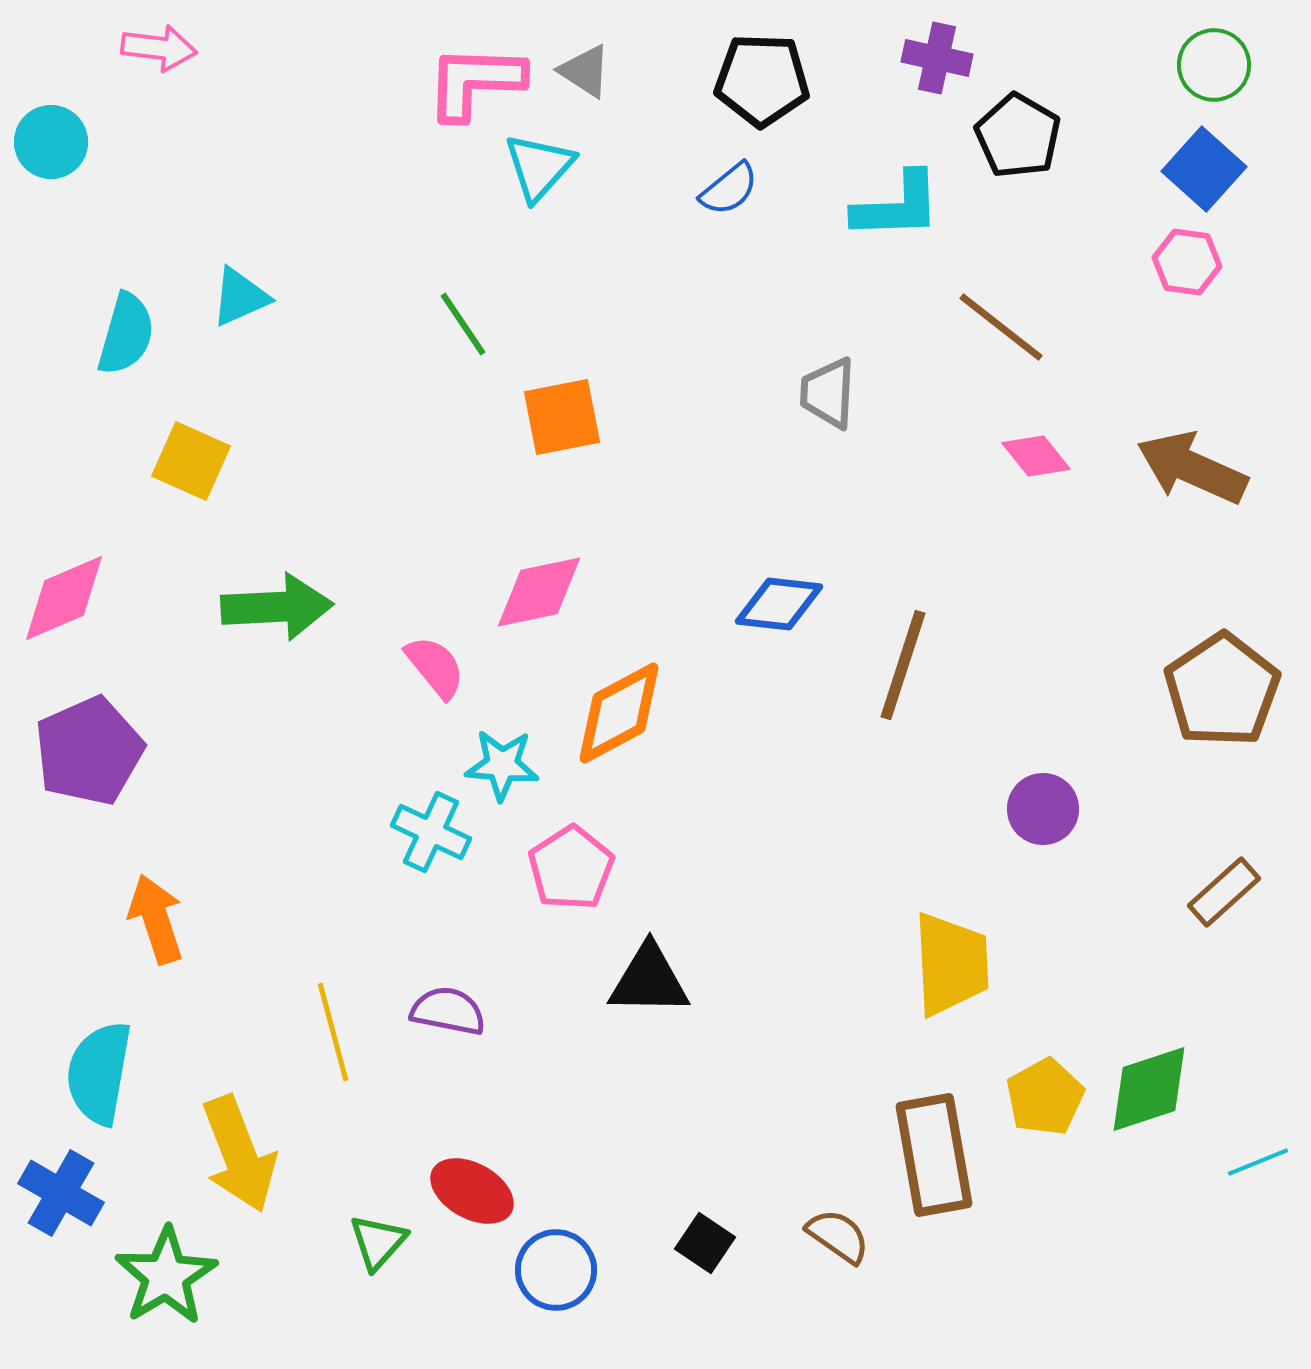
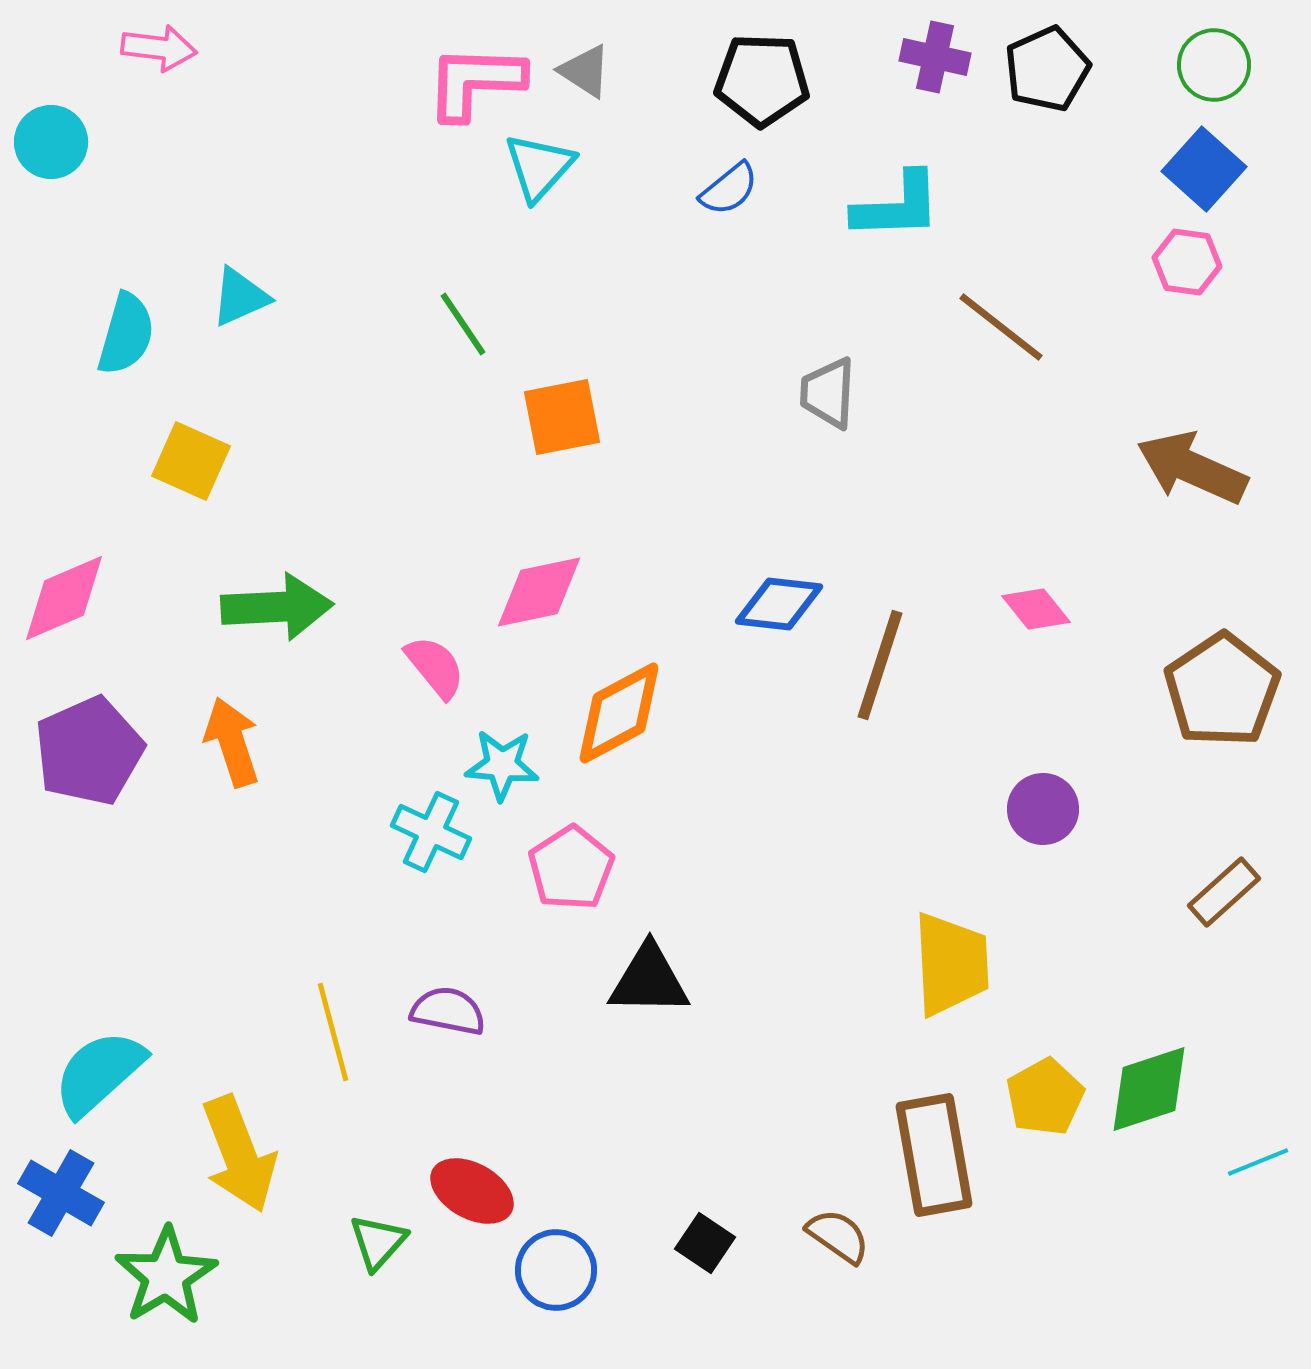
purple cross at (937, 58): moved 2 px left, 1 px up
black pentagon at (1018, 136): moved 29 px right, 67 px up; rotated 18 degrees clockwise
pink diamond at (1036, 456): moved 153 px down
brown line at (903, 665): moved 23 px left
orange arrow at (156, 919): moved 76 px right, 177 px up
cyan semicircle at (99, 1073): rotated 38 degrees clockwise
